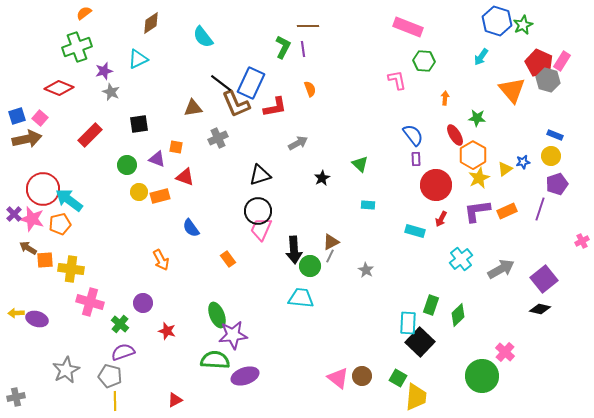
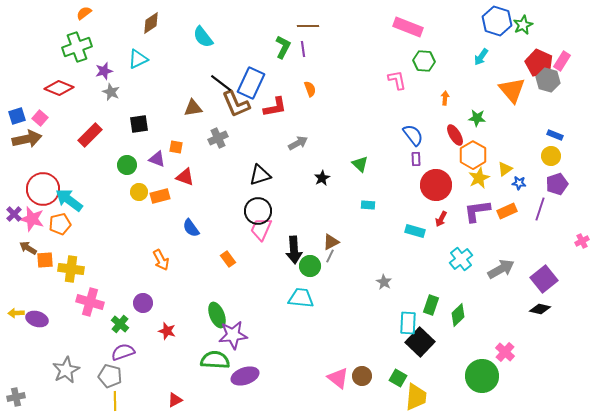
blue star at (523, 162): moved 4 px left, 21 px down; rotated 16 degrees clockwise
gray star at (366, 270): moved 18 px right, 12 px down
